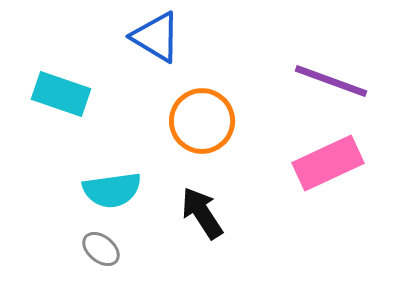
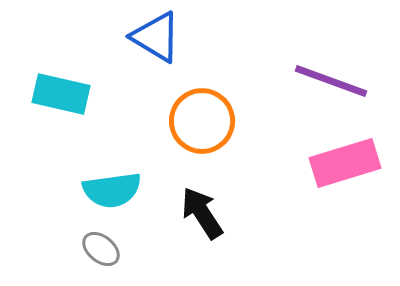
cyan rectangle: rotated 6 degrees counterclockwise
pink rectangle: moved 17 px right; rotated 8 degrees clockwise
